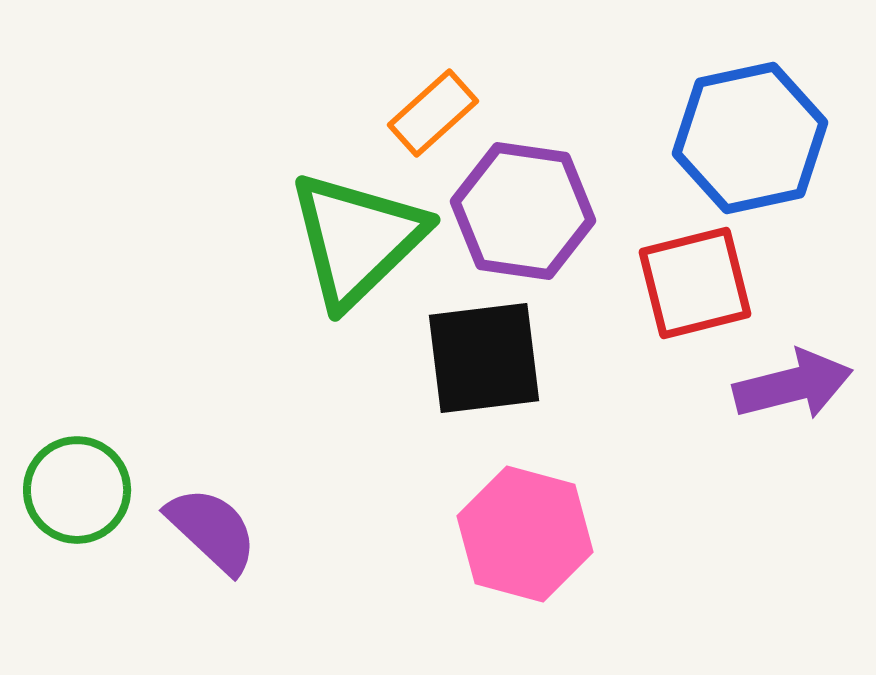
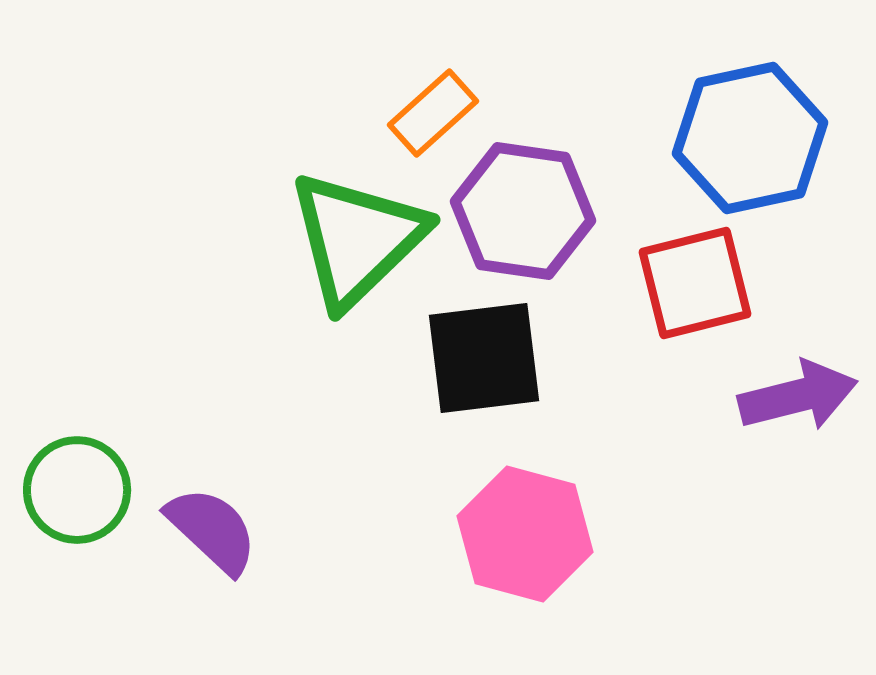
purple arrow: moved 5 px right, 11 px down
